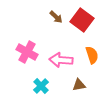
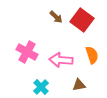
cyan cross: moved 1 px down
